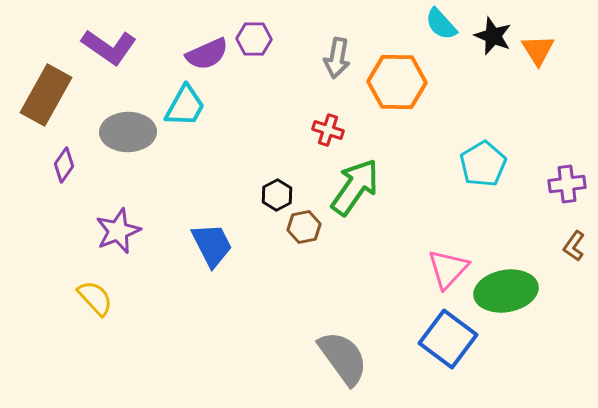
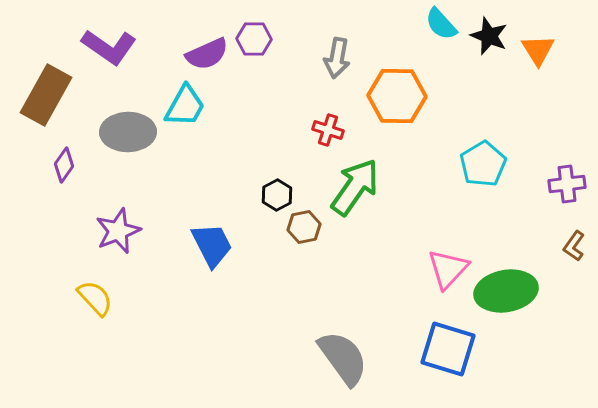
black star: moved 4 px left
orange hexagon: moved 14 px down
blue square: moved 10 px down; rotated 20 degrees counterclockwise
